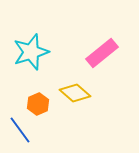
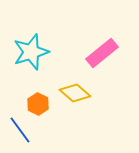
orange hexagon: rotated 10 degrees counterclockwise
